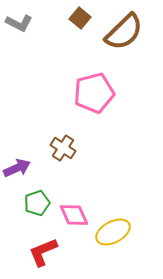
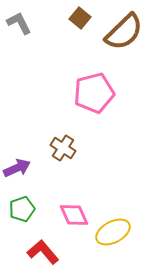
gray L-shape: rotated 144 degrees counterclockwise
green pentagon: moved 15 px left, 6 px down
red L-shape: rotated 72 degrees clockwise
